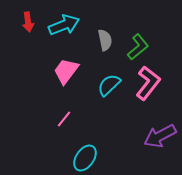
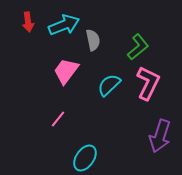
gray semicircle: moved 12 px left
pink L-shape: rotated 12 degrees counterclockwise
pink line: moved 6 px left
purple arrow: rotated 44 degrees counterclockwise
